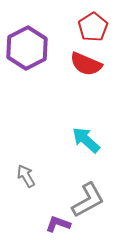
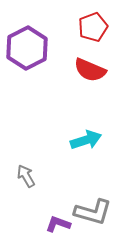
red pentagon: rotated 12 degrees clockwise
red semicircle: moved 4 px right, 6 px down
cyan arrow: rotated 120 degrees clockwise
gray L-shape: moved 5 px right, 12 px down; rotated 45 degrees clockwise
